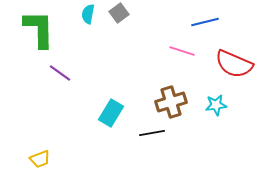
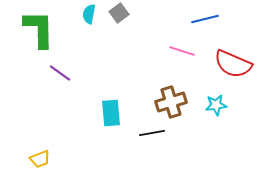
cyan semicircle: moved 1 px right
blue line: moved 3 px up
red semicircle: moved 1 px left
cyan rectangle: rotated 36 degrees counterclockwise
